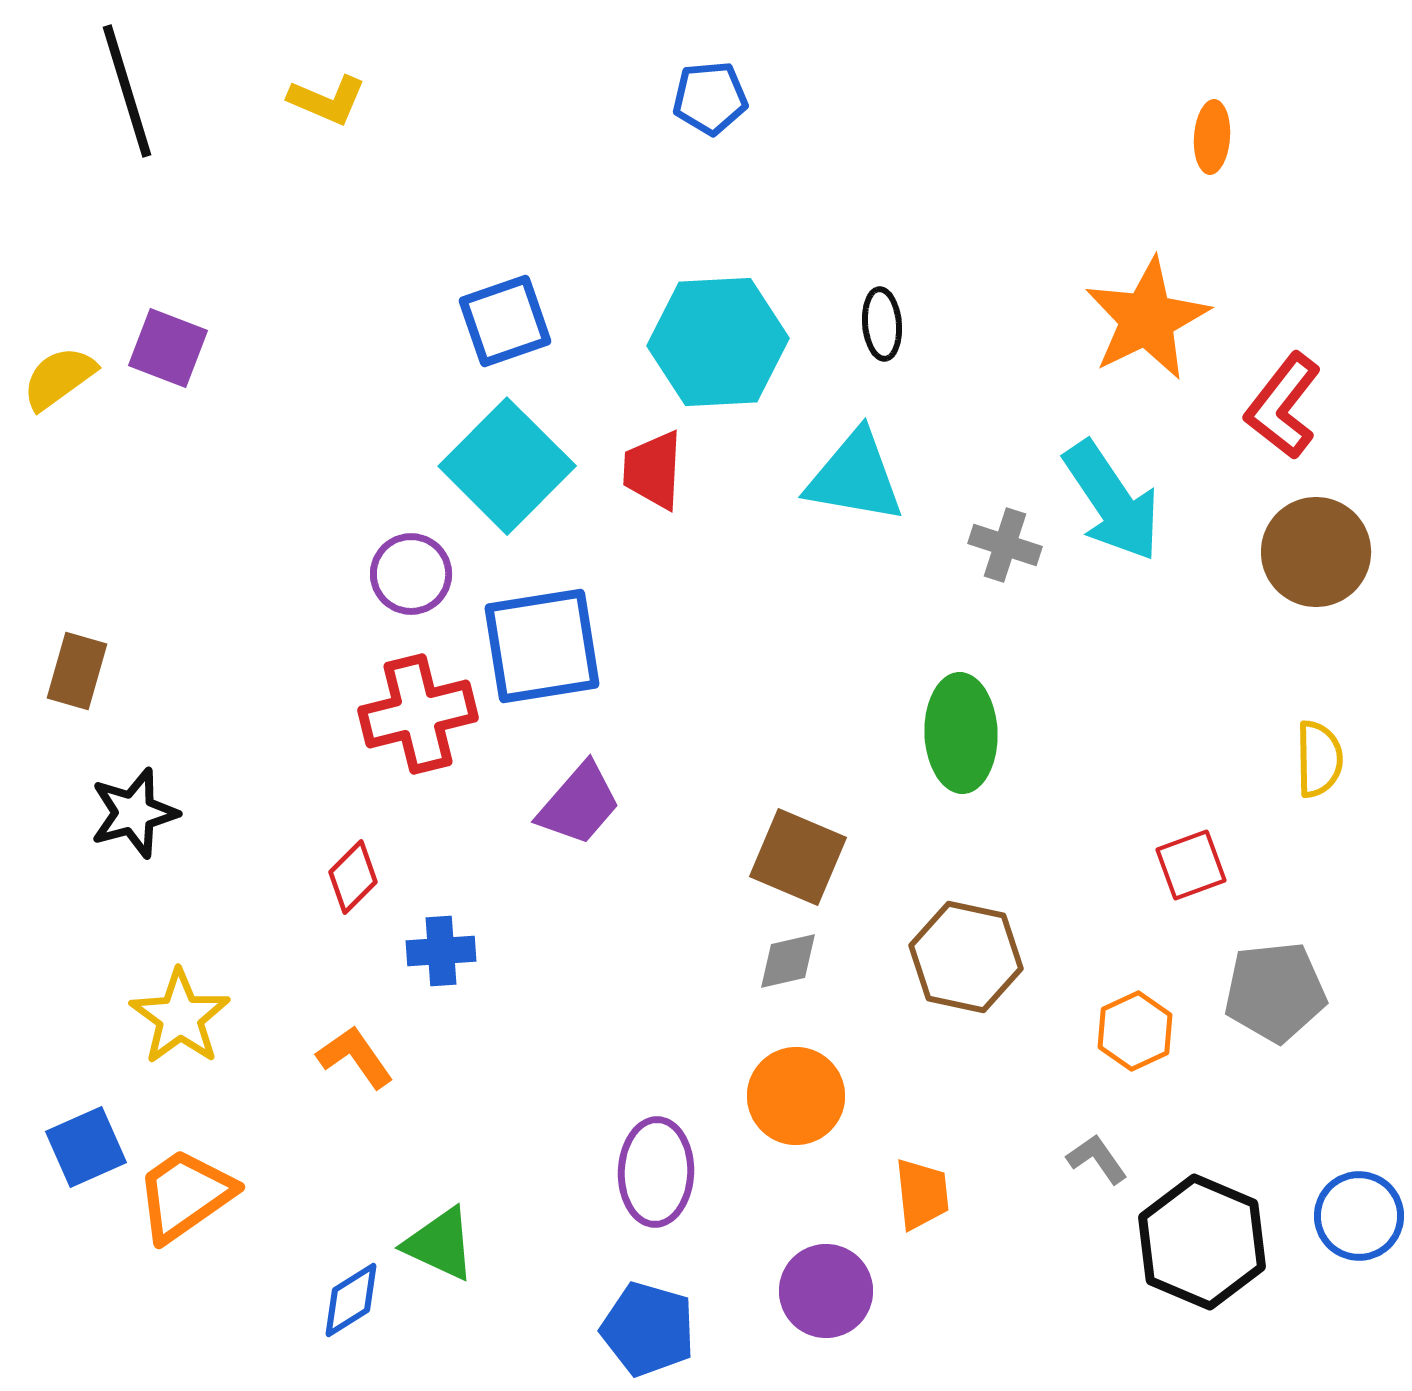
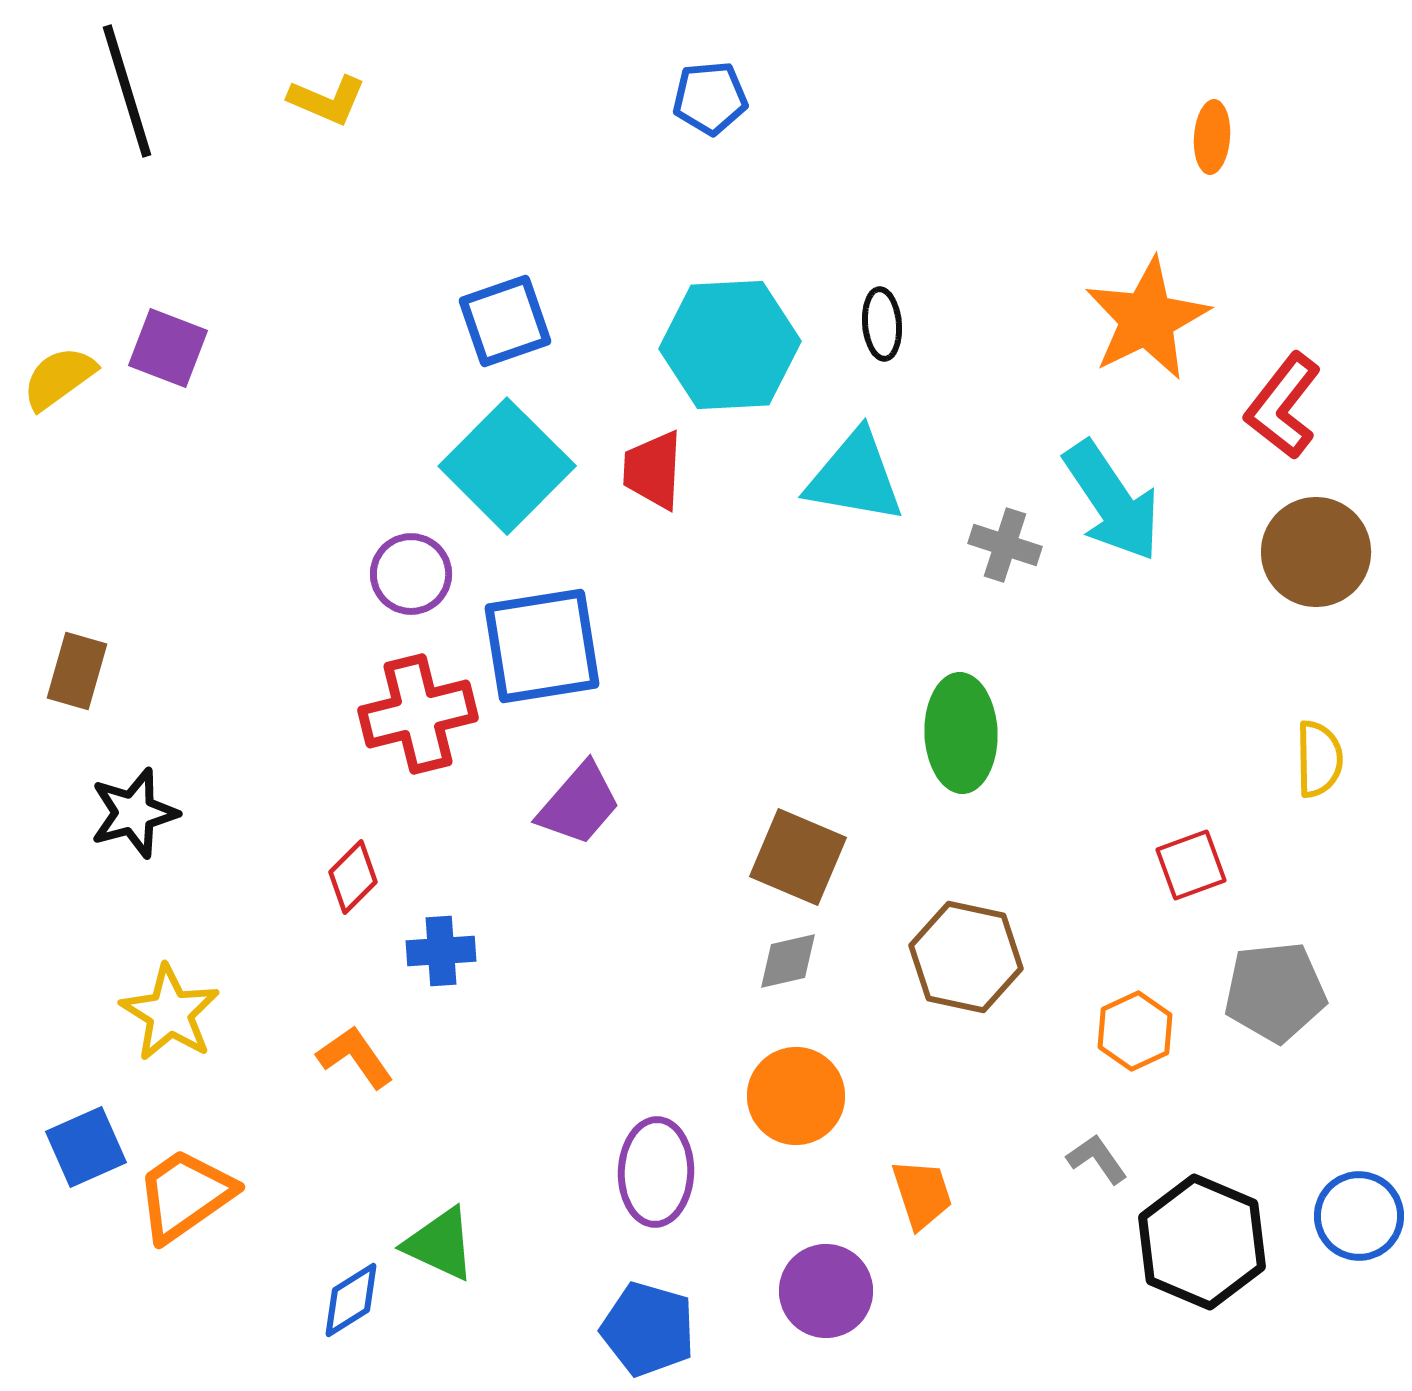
cyan hexagon at (718, 342): moved 12 px right, 3 px down
yellow star at (180, 1017): moved 10 px left, 4 px up; rotated 4 degrees counterclockwise
orange trapezoid at (922, 1194): rotated 12 degrees counterclockwise
